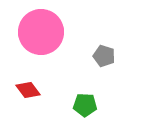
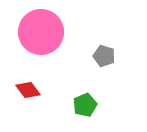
green pentagon: rotated 25 degrees counterclockwise
